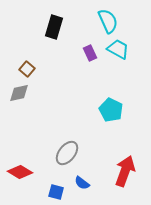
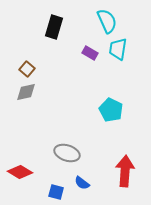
cyan semicircle: moved 1 px left
cyan trapezoid: rotated 110 degrees counterclockwise
purple rectangle: rotated 35 degrees counterclockwise
gray diamond: moved 7 px right, 1 px up
gray ellipse: rotated 70 degrees clockwise
red arrow: rotated 16 degrees counterclockwise
